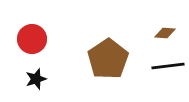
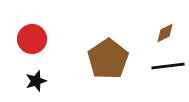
brown diamond: rotated 30 degrees counterclockwise
black star: moved 2 px down
